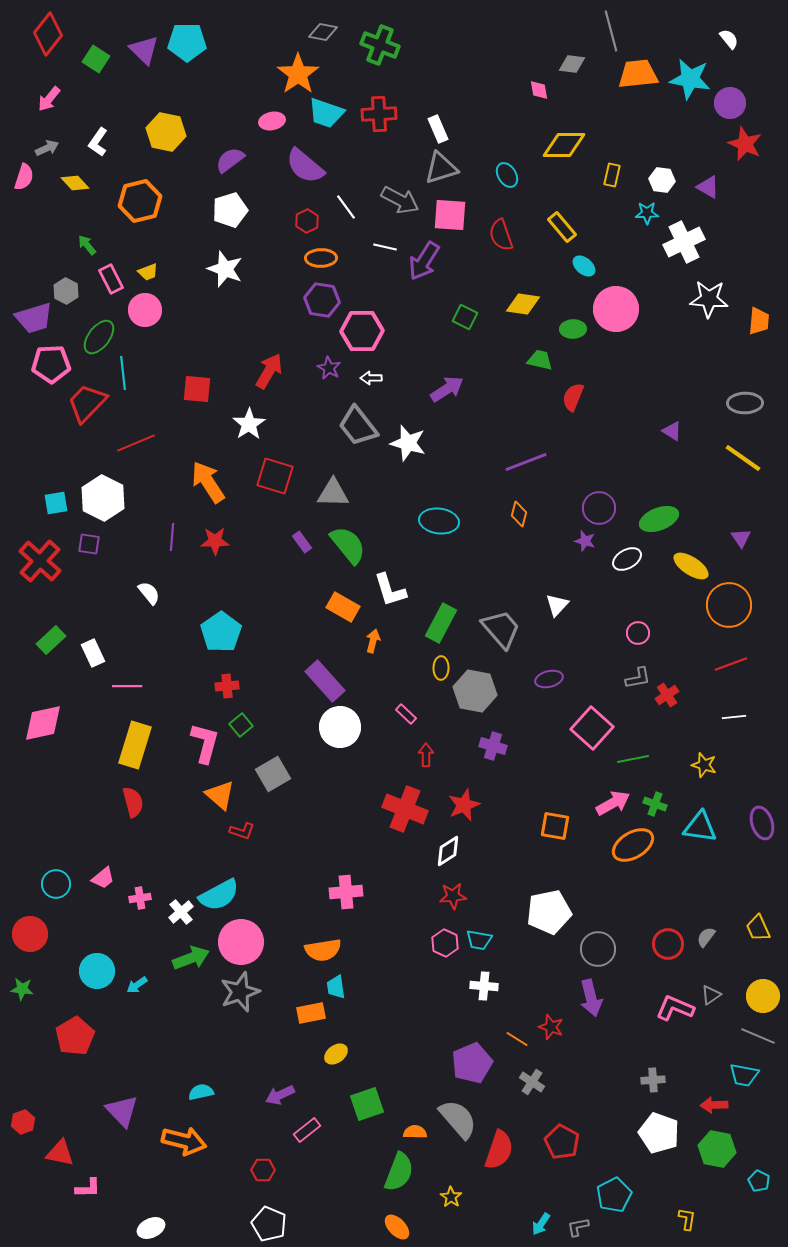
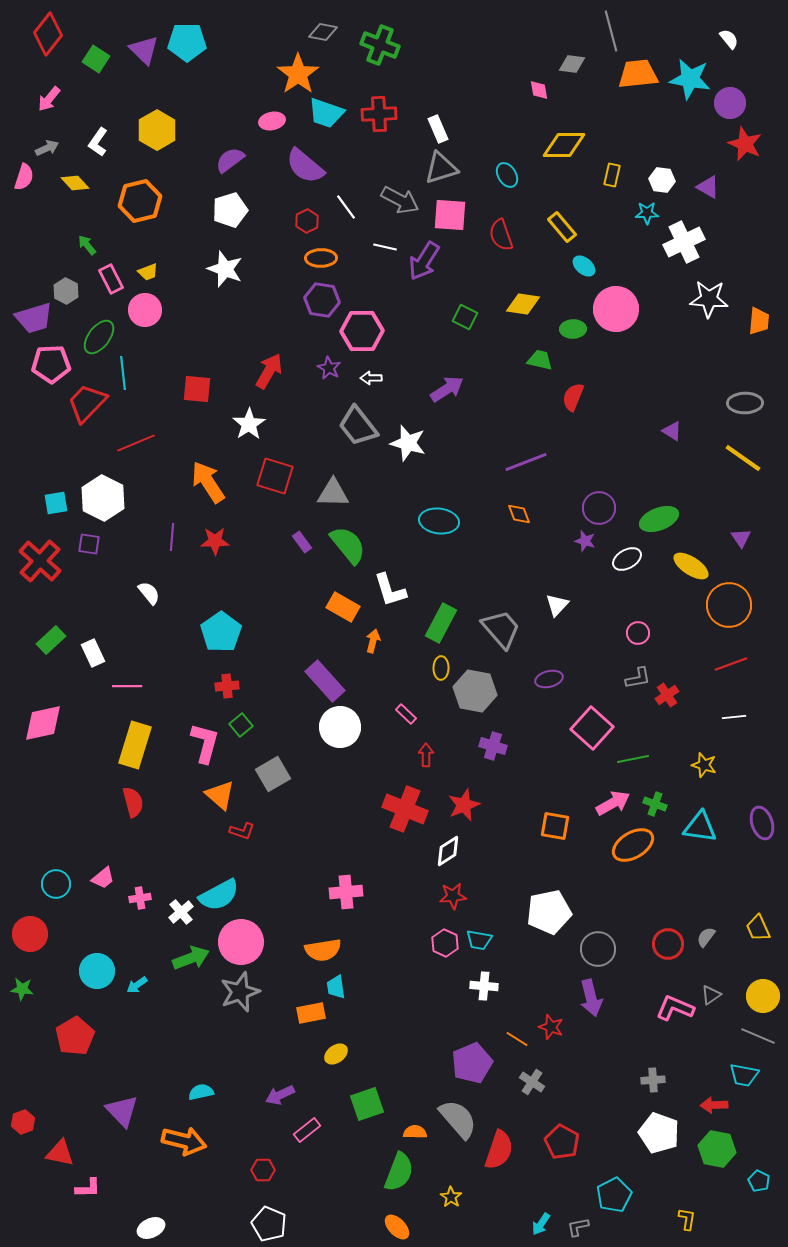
yellow hexagon at (166, 132): moved 9 px left, 2 px up; rotated 18 degrees clockwise
orange diamond at (519, 514): rotated 35 degrees counterclockwise
